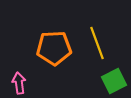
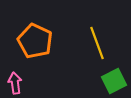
orange pentagon: moved 19 px left, 7 px up; rotated 28 degrees clockwise
pink arrow: moved 4 px left
